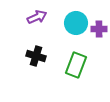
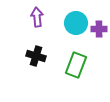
purple arrow: rotated 72 degrees counterclockwise
